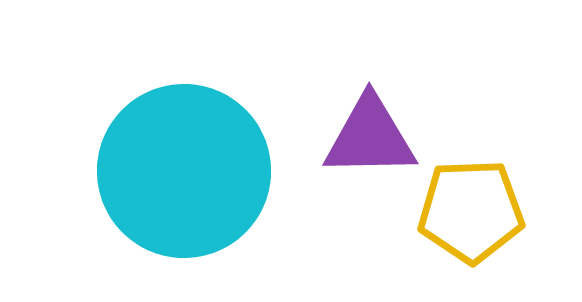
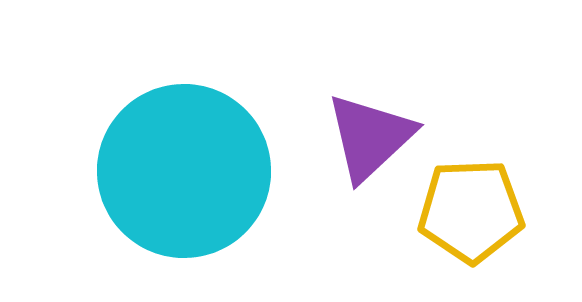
purple triangle: rotated 42 degrees counterclockwise
